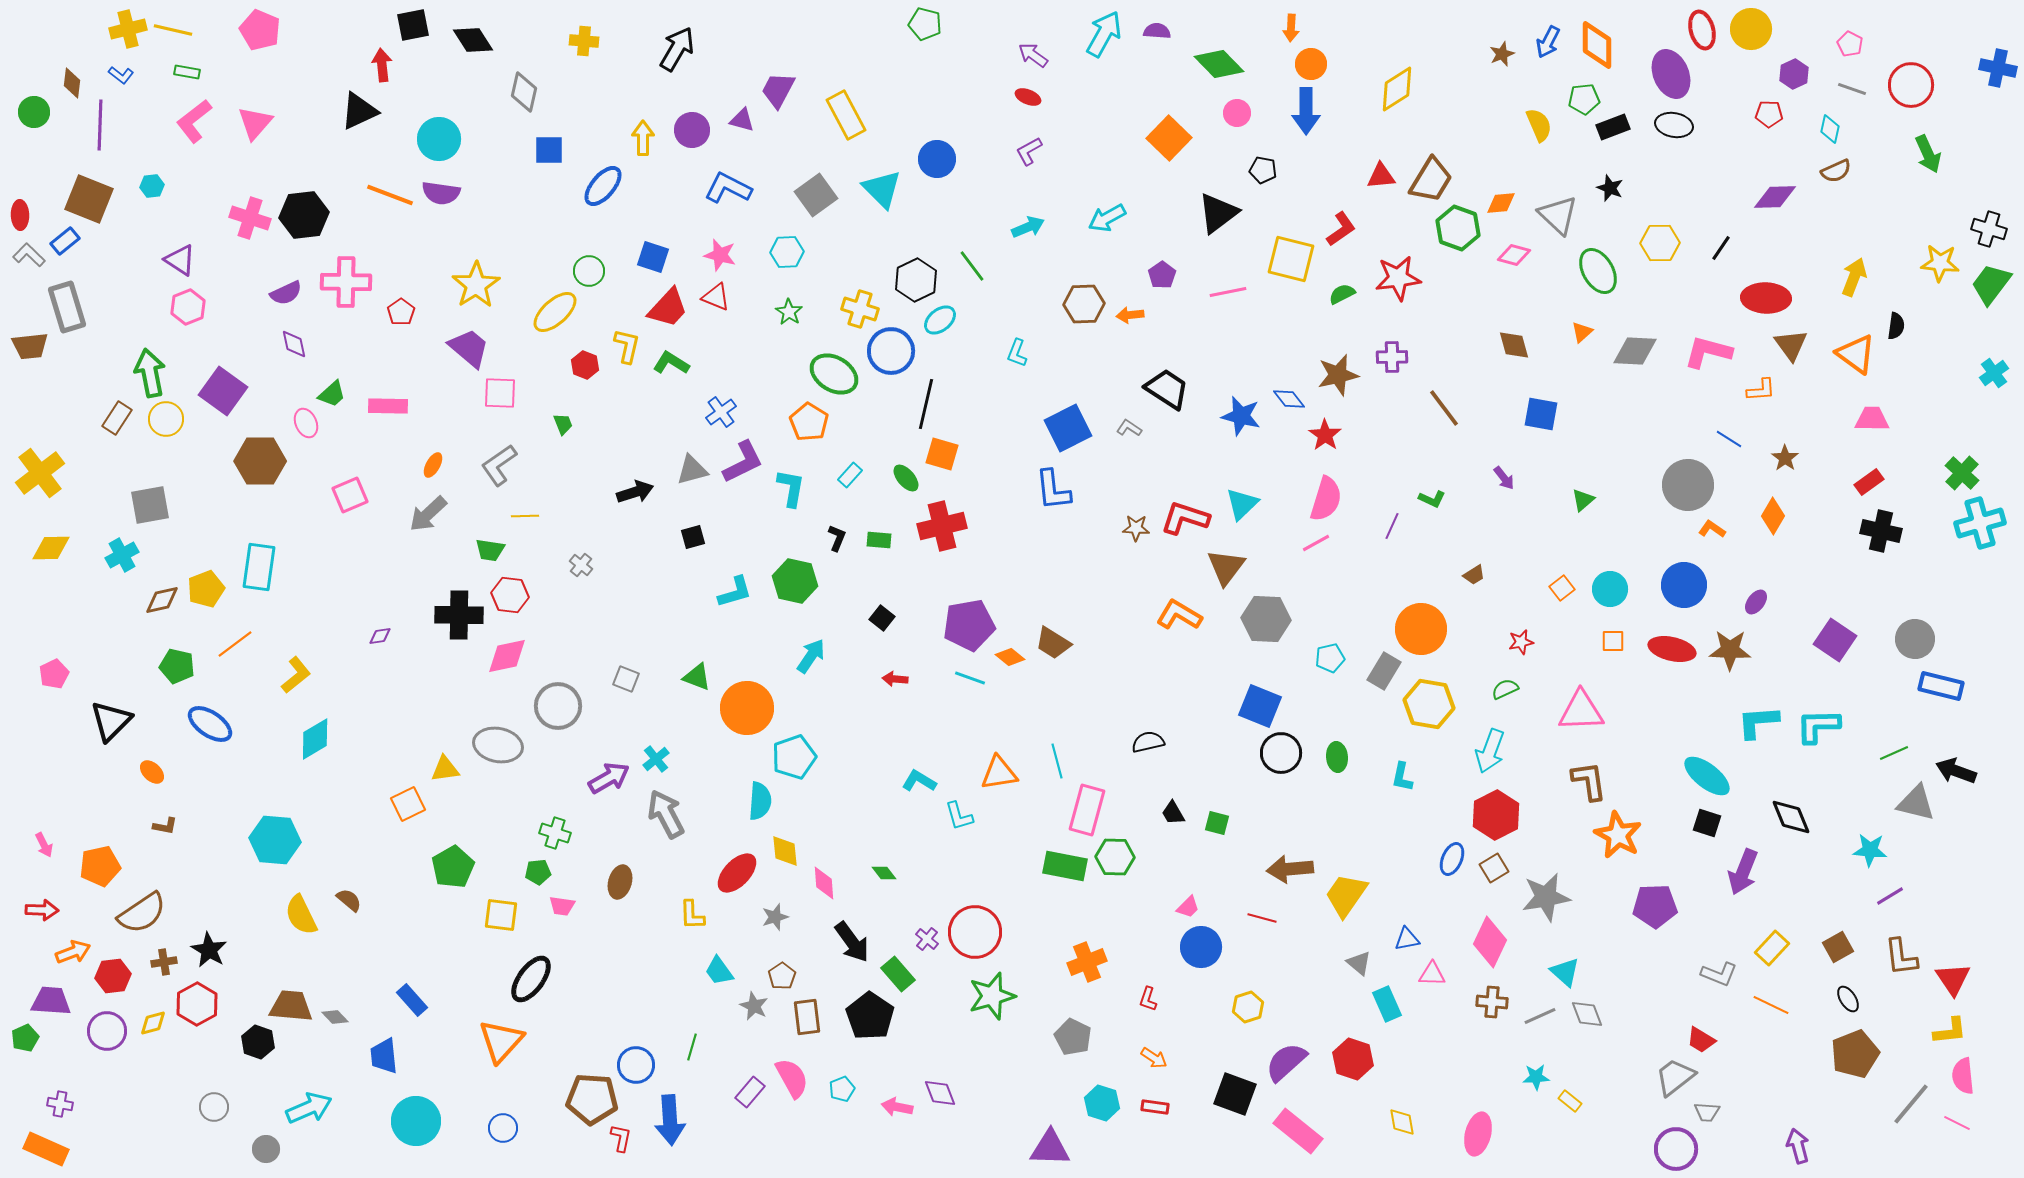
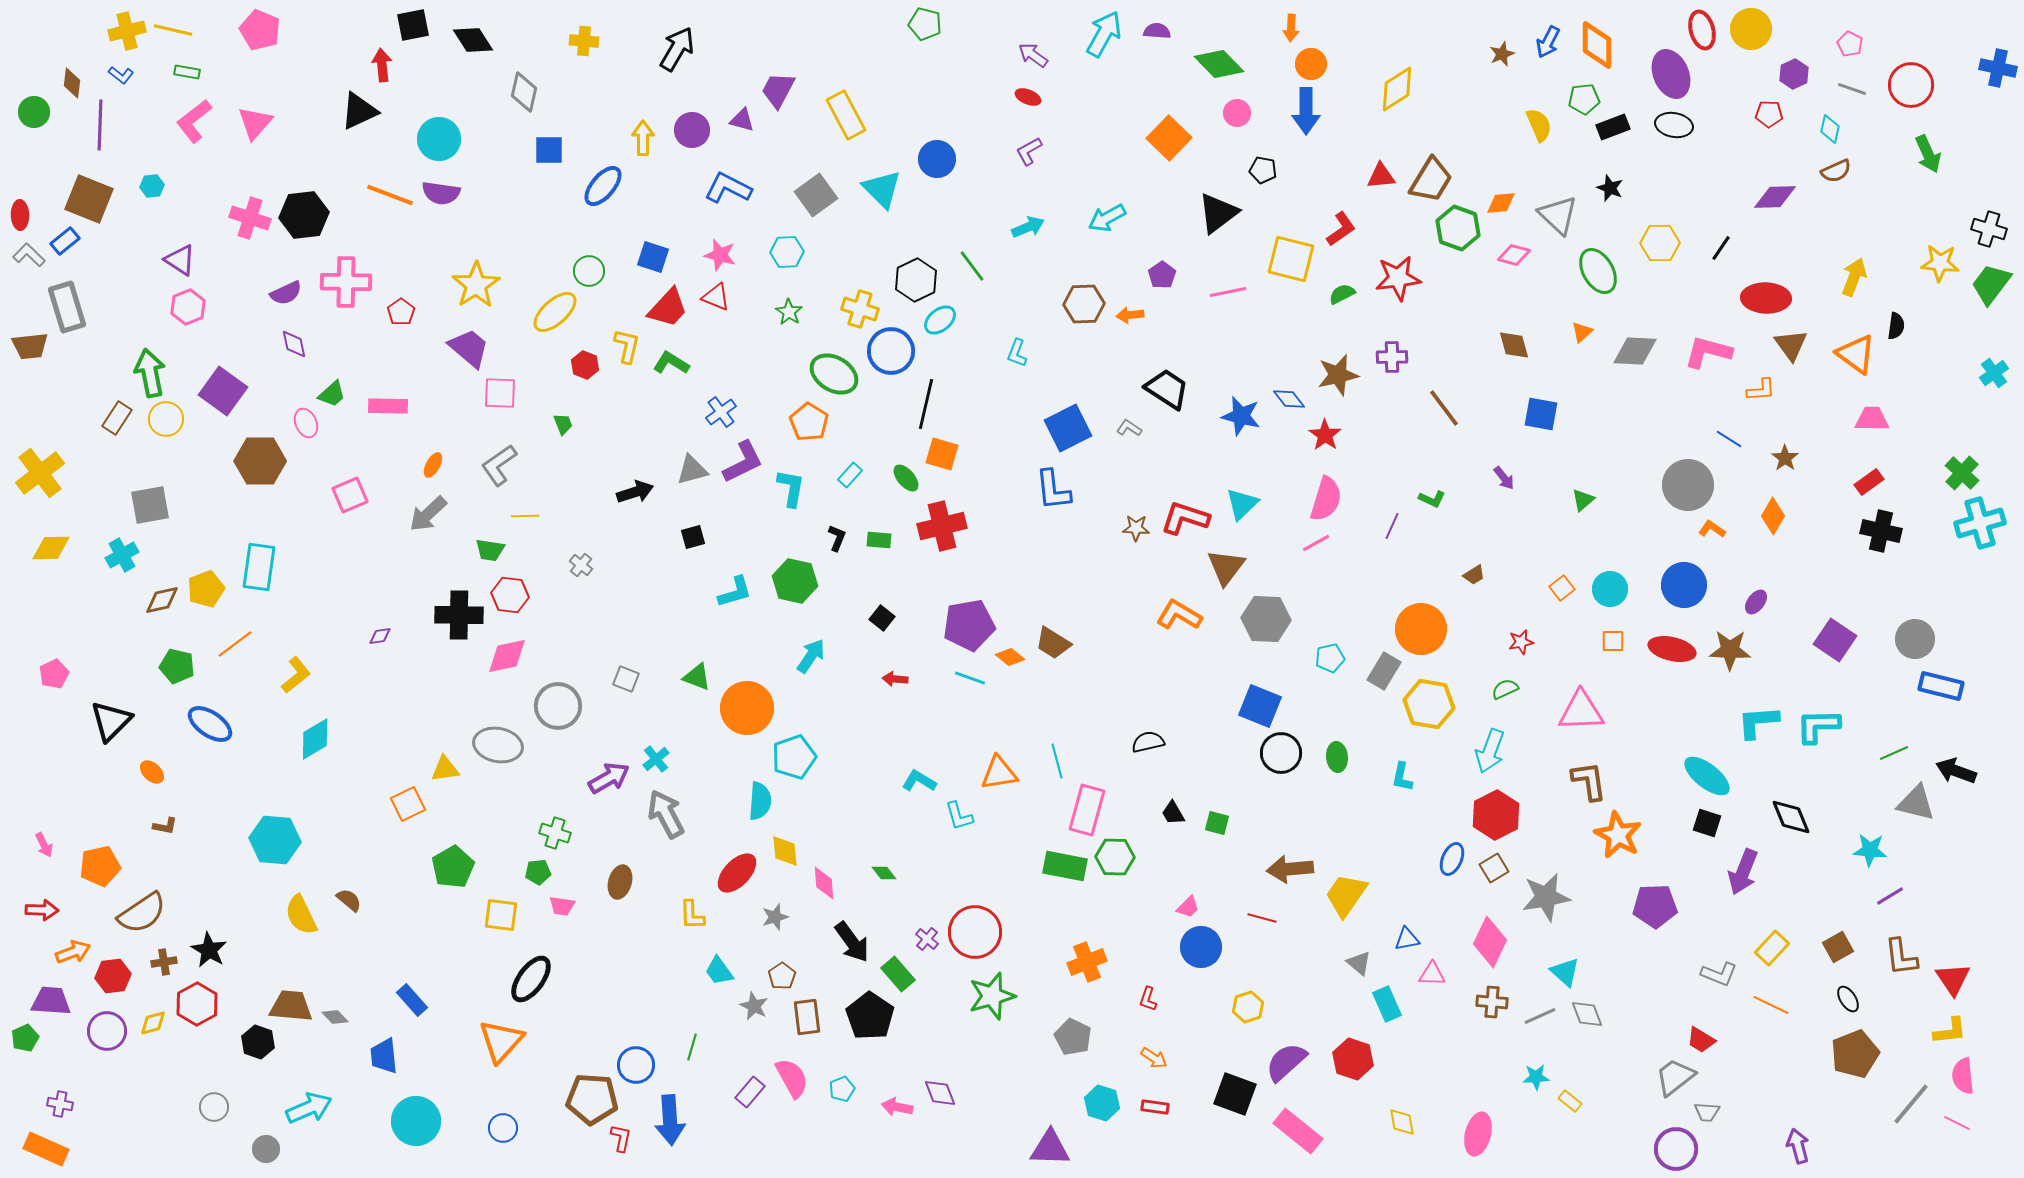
yellow cross at (128, 29): moved 1 px left, 2 px down
